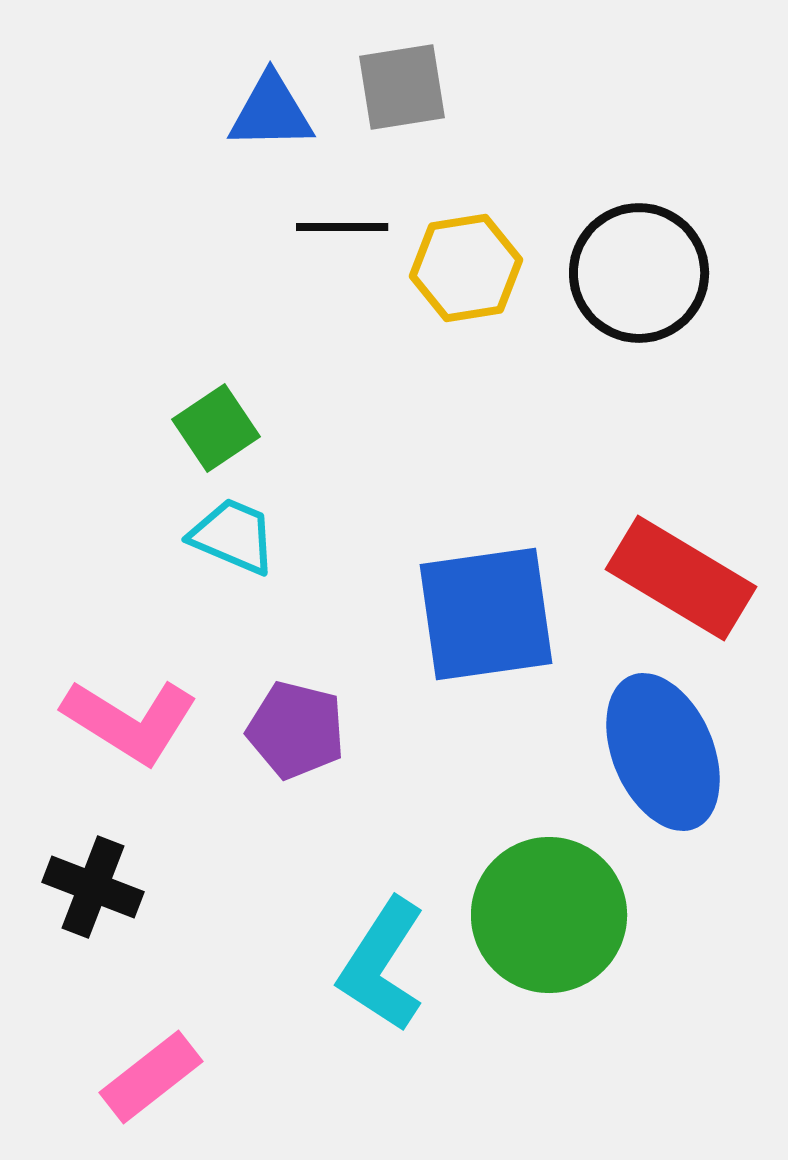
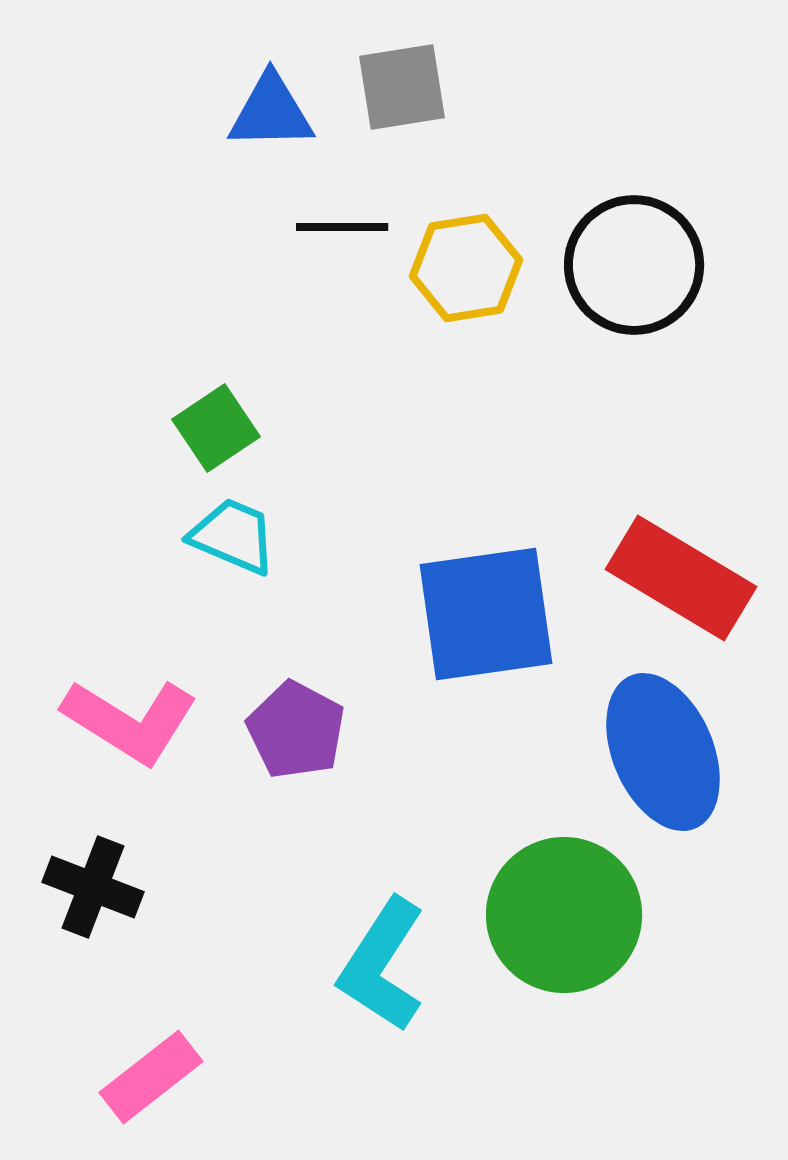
black circle: moved 5 px left, 8 px up
purple pentagon: rotated 14 degrees clockwise
green circle: moved 15 px right
